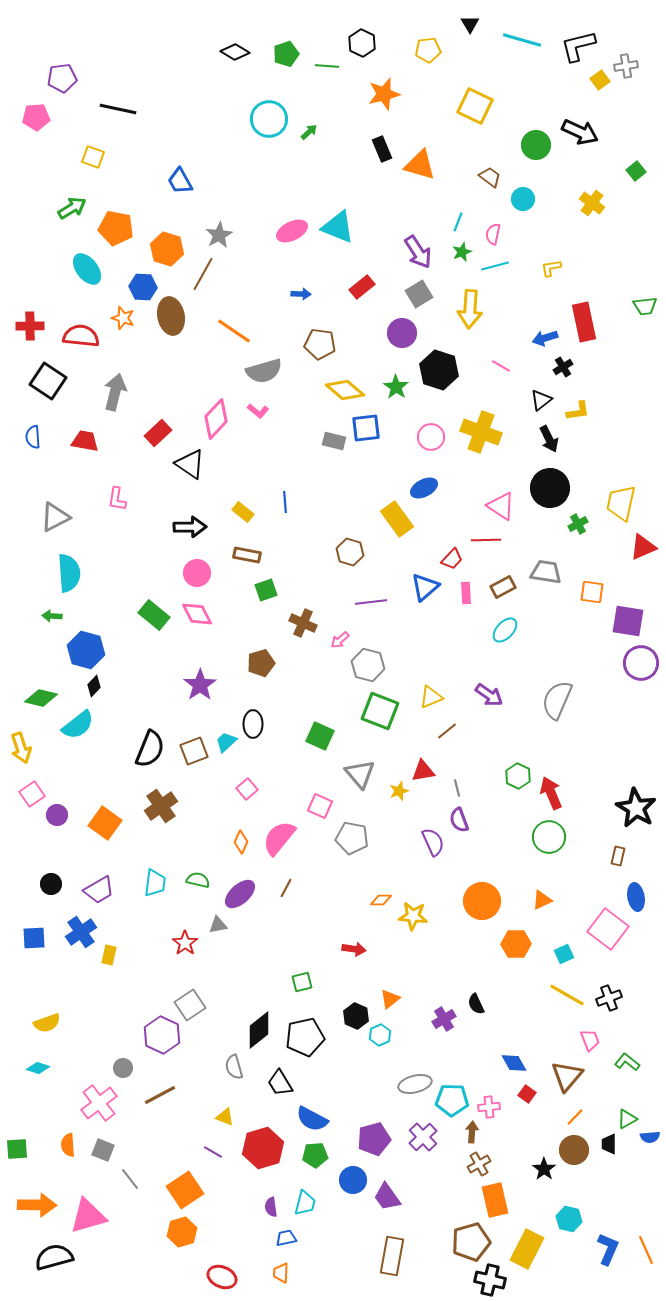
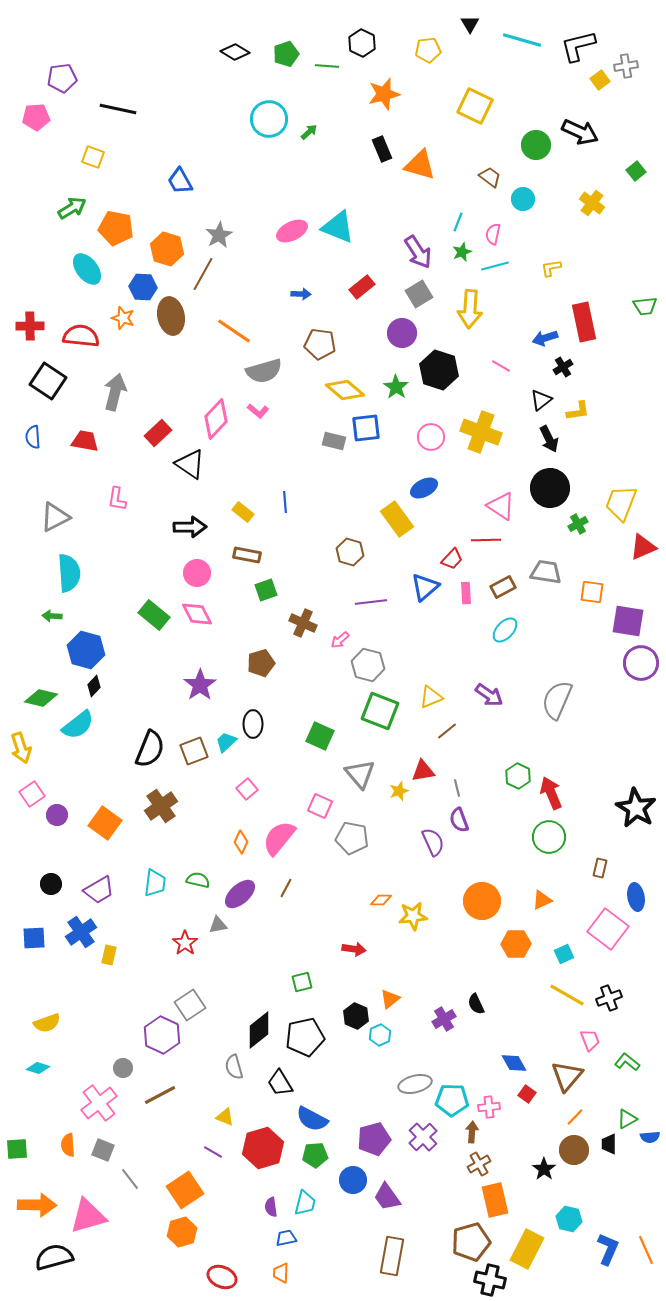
yellow trapezoid at (621, 503): rotated 9 degrees clockwise
brown rectangle at (618, 856): moved 18 px left, 12 px down
yellow star at (413, 916): rotated 12 degrees counterclockwise
